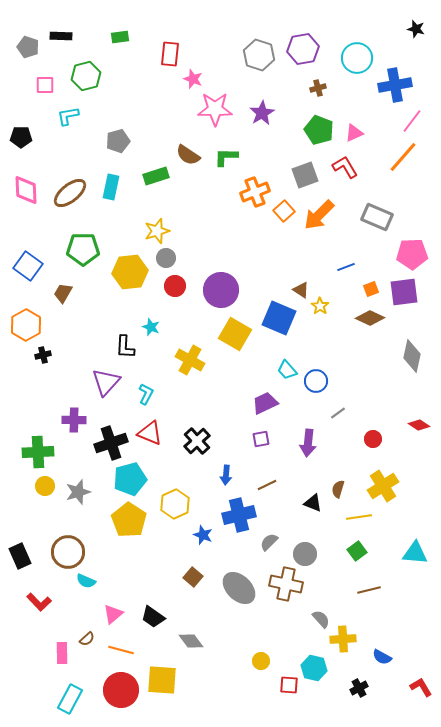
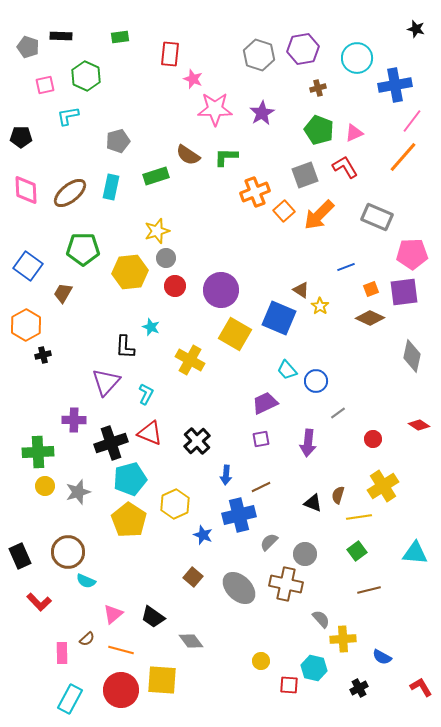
green hexagon at (86, 76): rotated 20 degrees counterclockwise
pink square at (45, 85): rotated 12 degrees counterclockwise
brown line at (267, 485): moved 6 px left, 2 px down
brown semicircle at (338, 489): moved 6 px down
